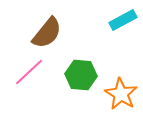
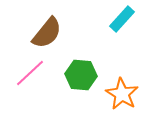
cyan rectangle: moved 1 px left, 1 px up; rotated 20 degrees counterclockwise
pink line: moved 1 px right, 1 px down
orange star: moved 1 px right
